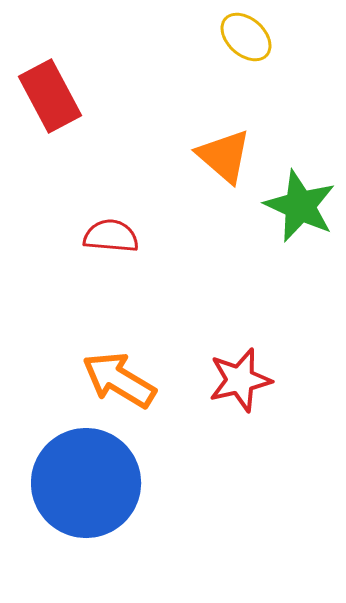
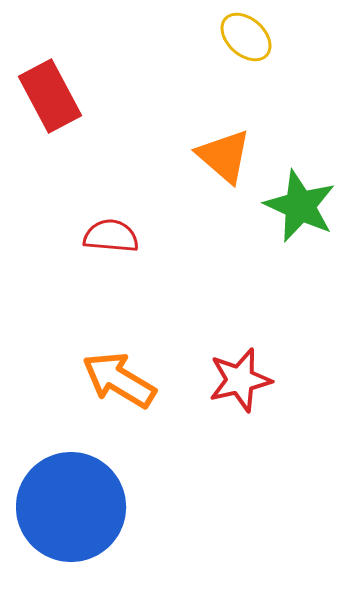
blue circle: moved 15 px left, 24 px down
